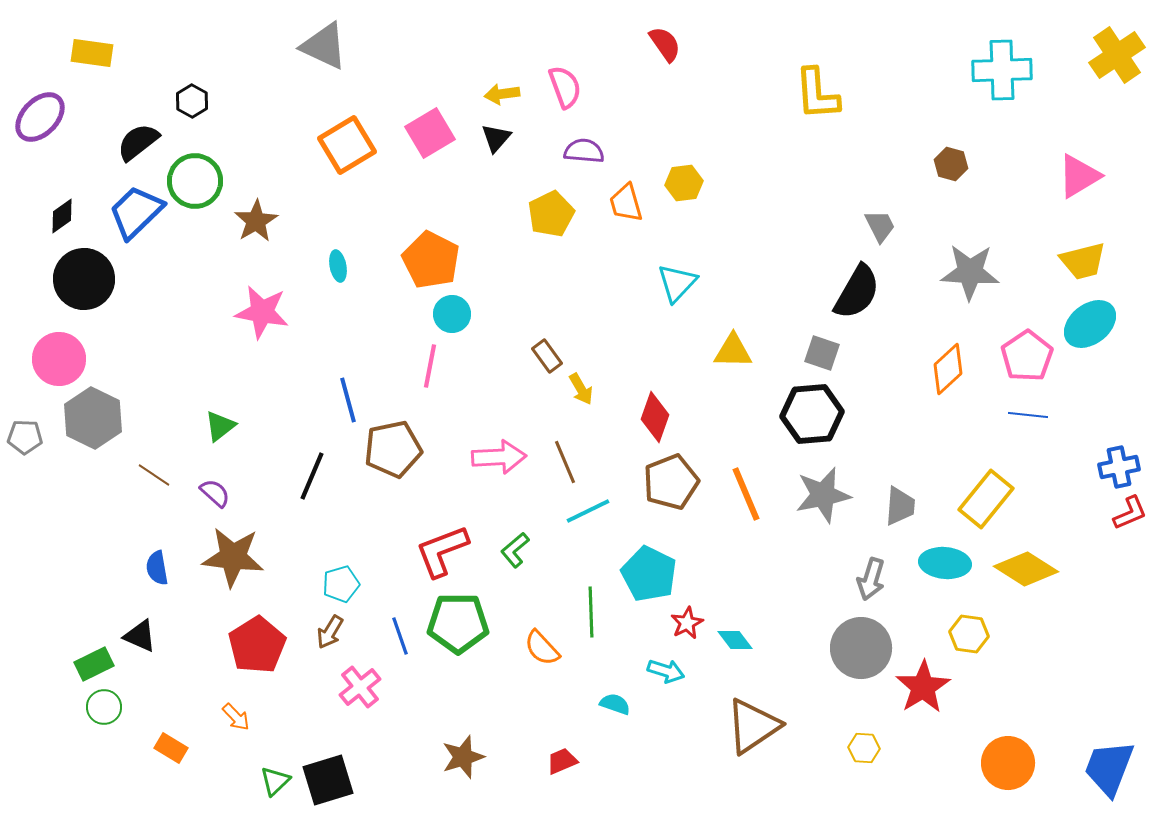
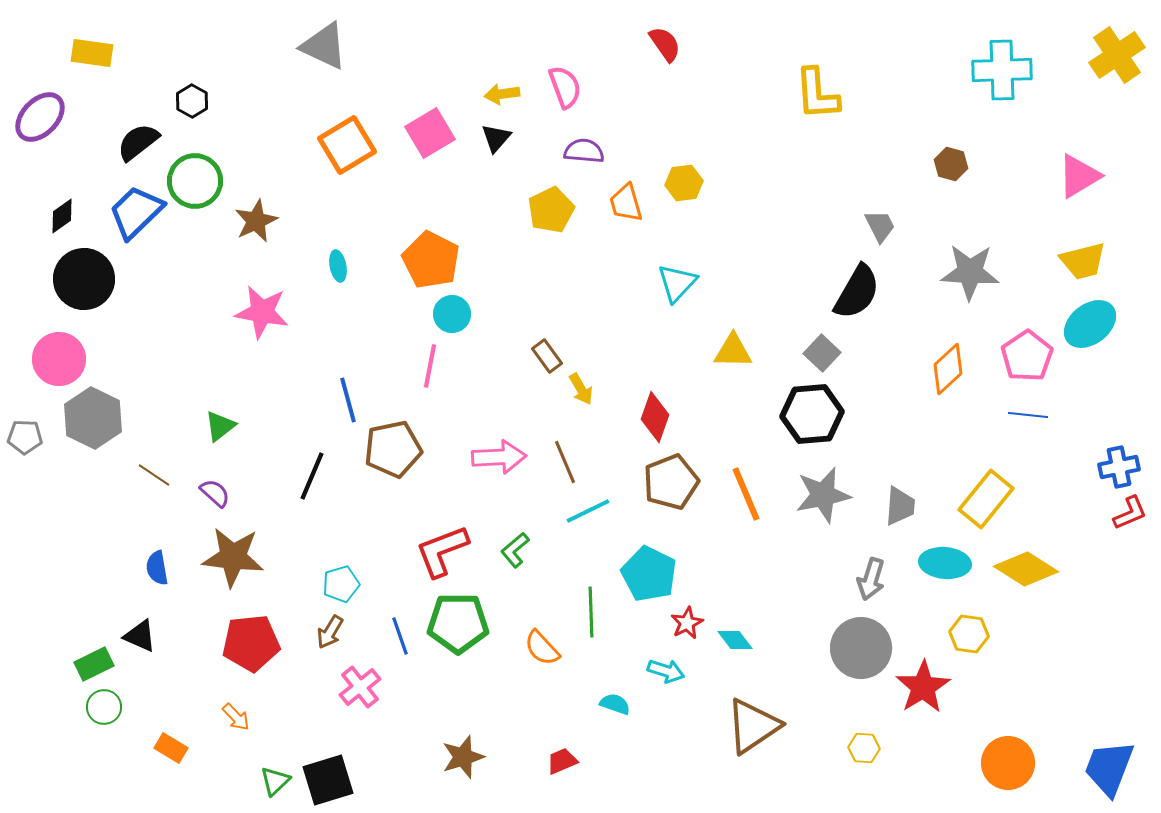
yellow pentagon at (551, 214): moved 4 px up
brown star at (256, 221): rotated 6 degrees clockwise
gray square at (822, 353): rotated 24 degrees clockwise
red pentagon at (257, 645): moved 6 px left, 2 px up; rotated 26 degrees clockwise
